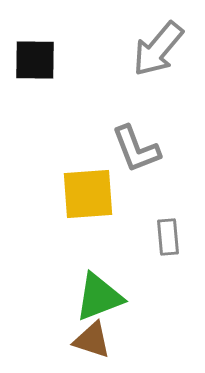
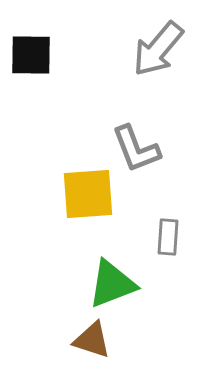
black square: moved 4 px left, 5 px up
gray rectangle: rotated 9 degrees clockwise
green triangle: moved 13 px right, 13 px up
